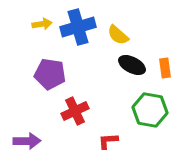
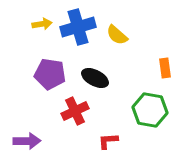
yellow semicircle: moved 1 px left
black ellipse: moved 37 px left, 13 px down
